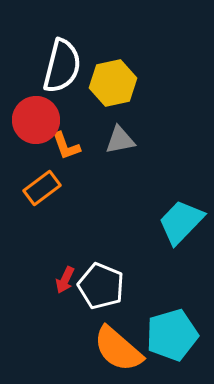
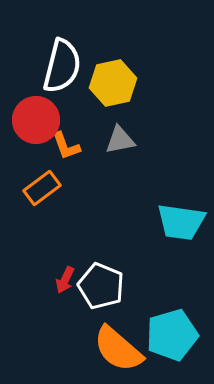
cyan trapezoid: rotated 126 degrees counterclockwise
